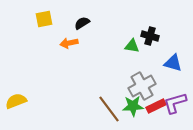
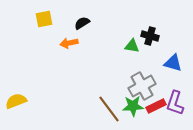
purple L-shape: rotated 55 degrees counterclockwise
